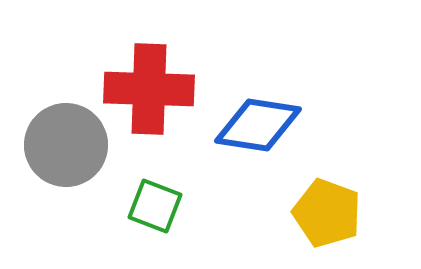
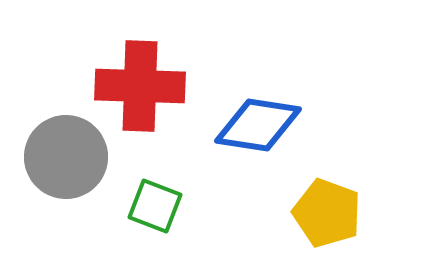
red cross: moved 9 px left, 3 px up
gray circle: moved 12 px down
